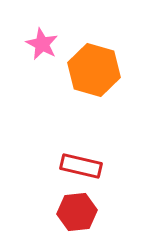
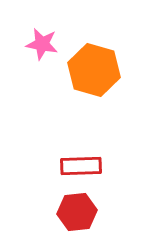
pink star: rotated 16 degrees counterclockwise
red rectangle: rotated 15 degrees counterclockwise
